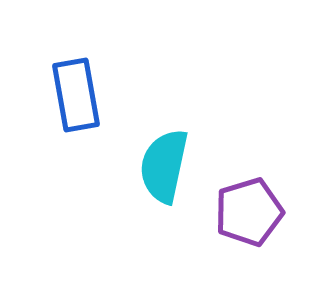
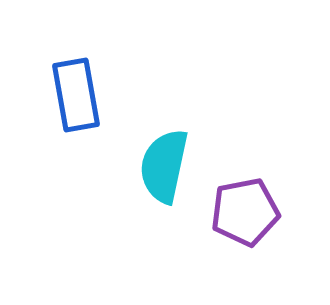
purple pentagon: moved 4 px left; rotated 6 degrees clockwise
